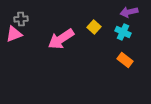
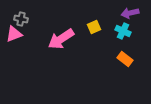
purple arrow: moved 1 px right, 1 px down
gray cross: rotated 16 degrees clockwise
yellow square: rotated 24 degrees clockwise
cyan cross: moved 1 px up
orange rectangle: moved 1 px up
